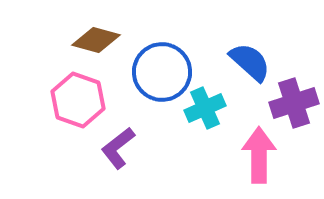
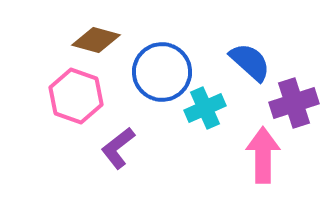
pink hexagon: moved 2 px left, 4 px up
pink arrow: moved 4 px right
